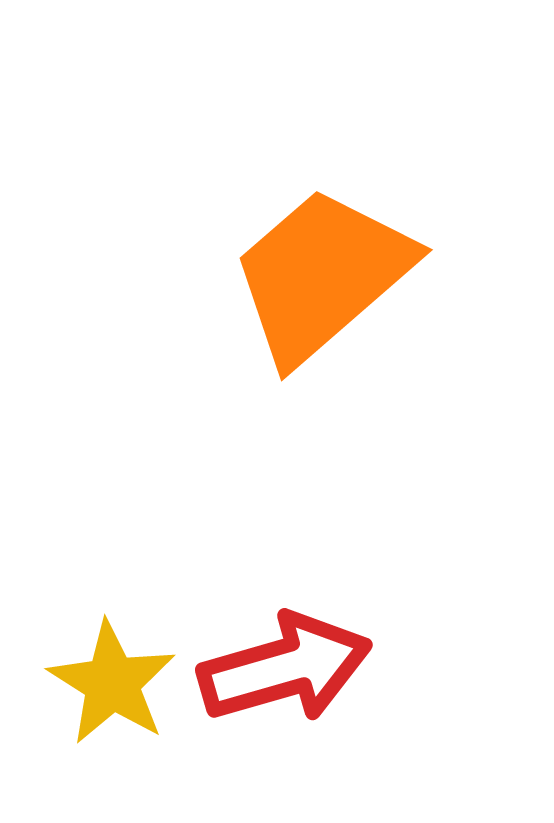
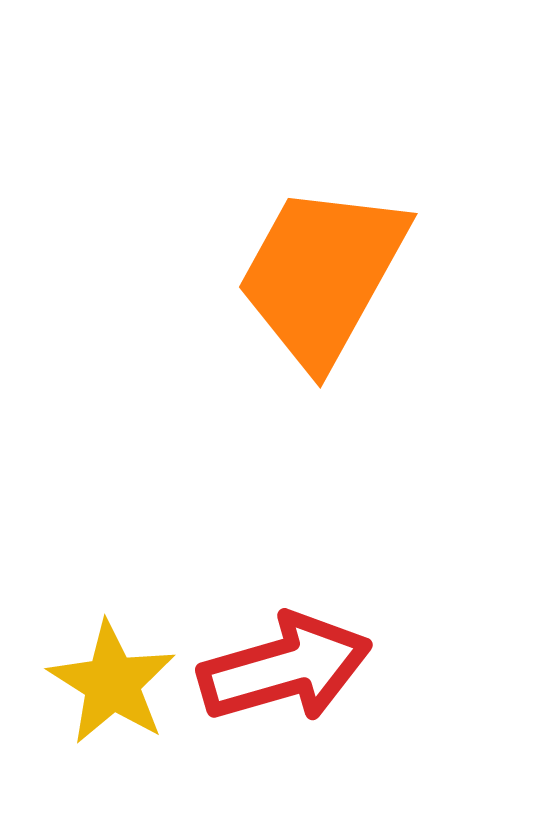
orange trapezoid: rotated 20 degrees counterclockwise
